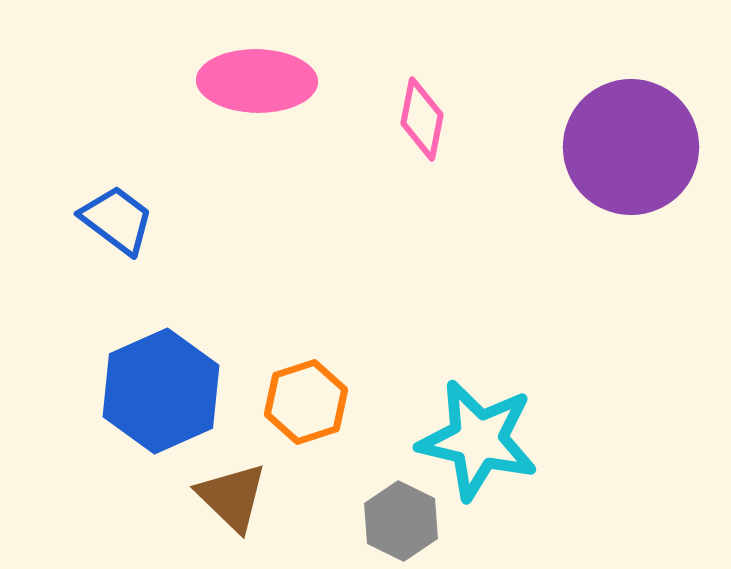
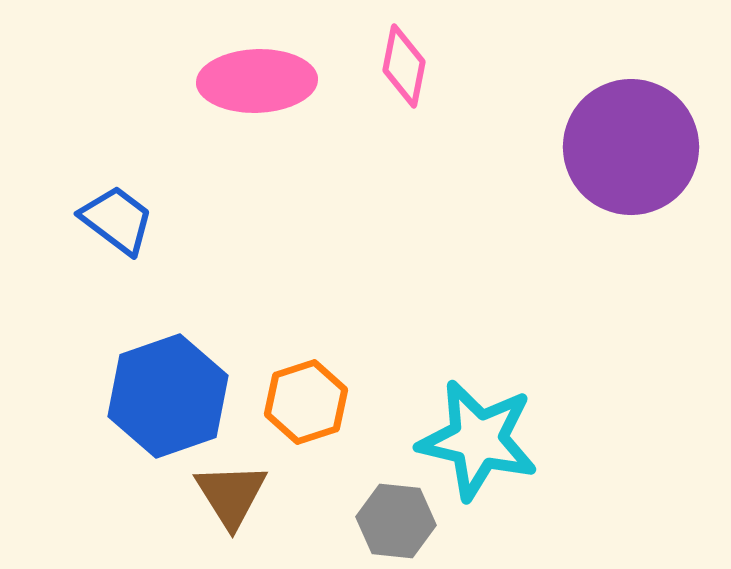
pink ellipse: rotated 3 degrees counterclockwise
pink diamond: moved 18 px left, 53 px up
blue hexagon: moved 7 px right, 5 px down; rotated 5 degrees clockwise
brown triangle: moved 1 px left, 2 px up; rotated 14 degrees clockwise
gray hexagon: moved 5 px left; rotated 20 degrees counterclockwise
